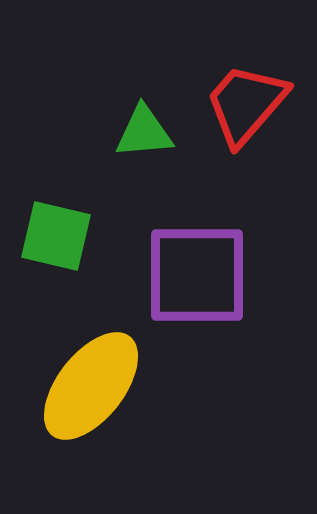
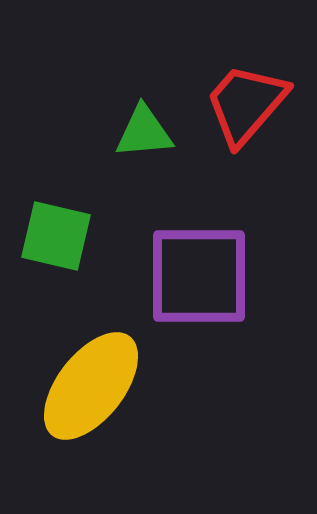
purple square: moved 2 px right, 1 px down
